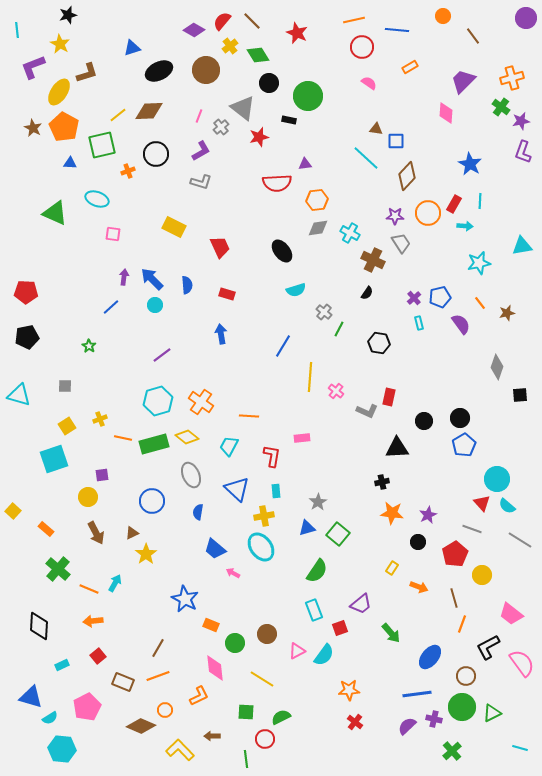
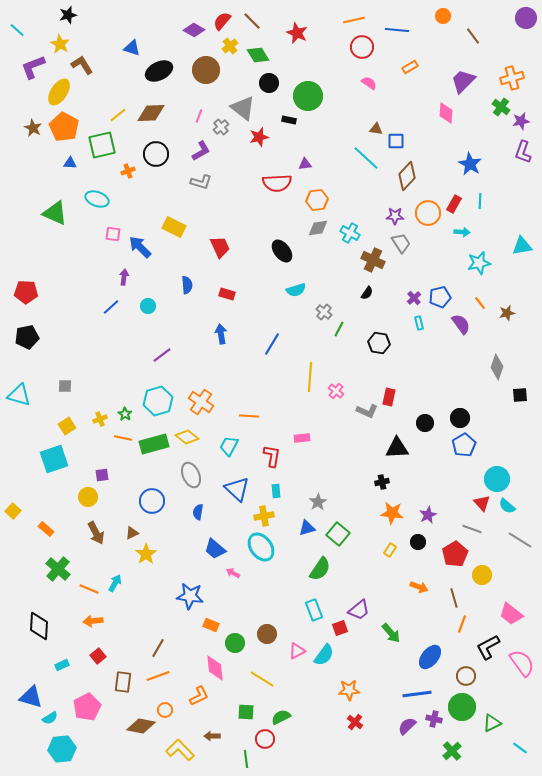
cyan line at (17, 30): rotated 42 degrees counterclockwise
blue triangle at (132, 48): rotated 36 degrees clockwise
brown L-shape at (87, 73): moved 5 px left, 8 px up; rotated 105 degrees counterclockwise
brown diamond at (149, 111): moved 2 px right, 2 px down
cyan arrow at (465, 226): moved 3 px left, 6 px down
blue arrow at (152, 279): moved 12 px left, 32 px up
cyan circle at (155, 305): moved 7 px left, 1 px down
green star at (89, 346): moved 36 px right, 68 px down
blue line at (283, 346): moved 11 px left, 2 px up
black circle at (424, 421): moved 1 px right, 2 px down
yellow rectangle at (392, 568): moved 2 px left, 18 px up
green semicircle at (317, 571): moved 3 px right, 2 px up
blue star at (185, 599): moved 5 px right, 3 px up; rotated 20 degrees counterclockwise
purple trapezoid at (361, 604): moved 2 px left, 6 px down
brown rectangle at (123, 682): rotated 75 degrees clockwise
green triangle at (492, 713): moved 10 px down
brown diamond at (141, 726): rotated 12 degrees counterclockwise
cyan line at (520, 748): rotated 21 degrees clockwise
cyan hexagon at (62, 749): rotated 12 degrees counterclockwise
